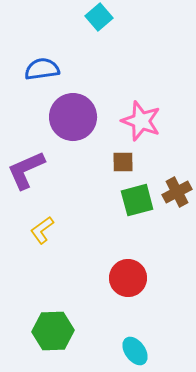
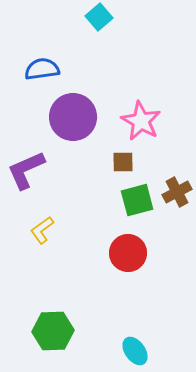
pink star: rotated 9 degrees clockwise
red circle: moved 25 px up
